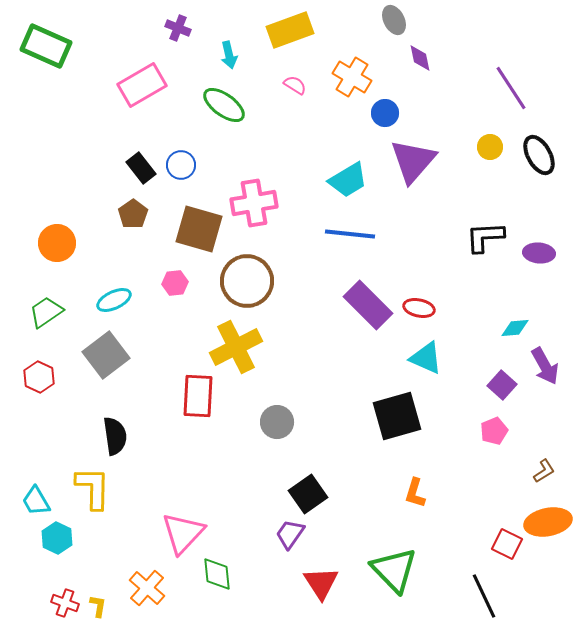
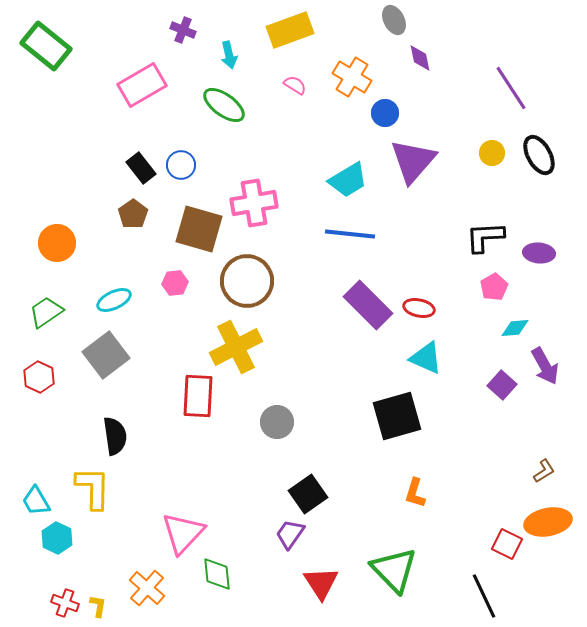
purple cross at (178, 28): moved 5 px right, 2 px down
green rectangle at (46, 46): rotated 15 degrees clockwise
yellow circle at (490, 147): moved 2 px right, 6 px down
pink pentagon at (494, 431): moved 144 px up; rotated 8 degrees counterclockwise
